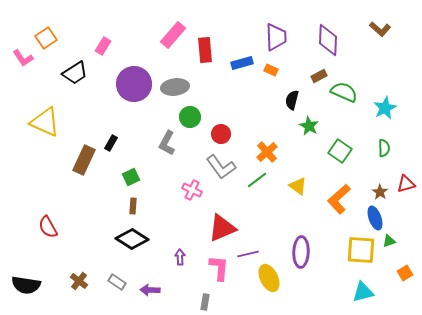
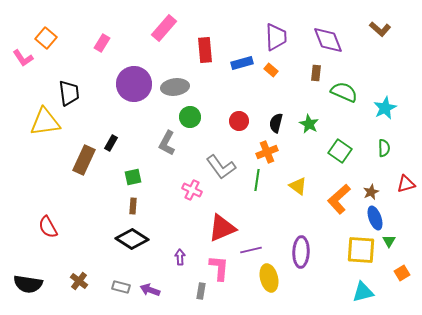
pink rectangle at (173, 35): moved 9 px left, 7 px up
orange square at (46, 38): rotated 15 degrees counterclockwise
purple diamond at (328, 40): rotated 24 degrees counterclockwise
pink rectangle at (103, 46): moved 1 px left, 3 px up
orange rectangle at (271, 70): rotated 16 degrees clockwise
black trapezoid at (75, 73): moved 6 px left, 20 px down; rotated 64 degrees counterclockwise
brown rectangle at (319, 76): moved 3 px left, 3 px up; rotated 56 degrees counterclockwise
black semicircle at (292, 100): moved 16 px left, 23 px down
yellow triangle at (45, 122): rotated 32 degrees counterclockwise
green star at (309, 126): moved 2 px up
red circle at (221, 134): moved 18 px right, 13 px up
orange cross at (267, 152): rotated 20 degrees clockwise
green square at (131, 177): moved 2 px right; rotated 12 degrees clockwise
green line at (257, 180): rotated 45 degrees counterclockwise
brown star at (380, 192): moved 9 px left; rotated 14 degrees clockwise
green triangle at (389, 241): rotated 40 degrees counterclockwise
purple line at (248, 254): moved 3 px right, 4 px up
orange square at (405, 273): moved 3 px left
yellow ellipse at (269, 278): rotated 12 degrees clockwise
gray rectangle at (117, 282): moved 4 px right, 5 px down; rotated 18 degrees counterclockwise
black semicircle at (26, 285): moved 2 px right, 1 px up
purple arrow at (150, 290): rotated 18 degrees clockwise
gray rectangle at (205, 302): moved 4 px left, 11 px up
